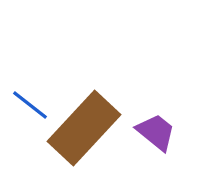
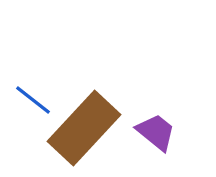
blue line: moved 3 px right, 5 px up
